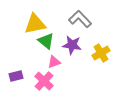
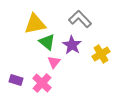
green triangle: moved 1 px right, 1 px down
purple star: rotated 24 degrees clockwise
yellow cross: moved 1 px down
pink triangle: rotated 32 degrees counterclockwise
purple rectangle: moved 4 px down; rotated 32 degrees clockwise
pink cross: moved 2 px left, 2 px down
